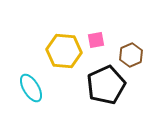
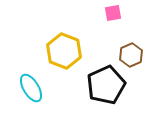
pink square: moved 17 px right, 27 px up
yellow hexagon: rotated 16 degrees clockwise
